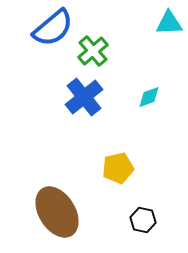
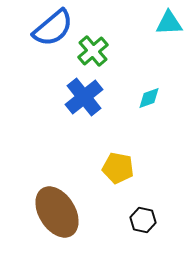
cyan diamond: moved 1 px down
yellow pentagon: rotated 24 degrees clockwise
